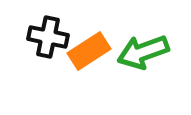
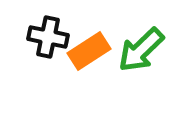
green arrow: moved 2 px left, 2 px up; rotated 24 degrees counterclockwise
